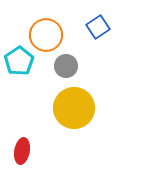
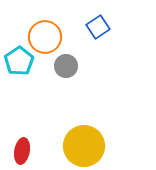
orange circle: moved 1 px left, 2 px down
yellow circle: moved 10 px right, 38 px down
